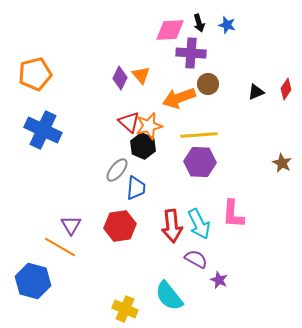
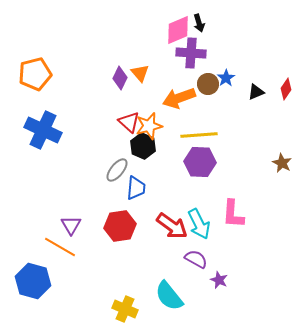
blue star: moved 1 px left, 53 px down; rotated 24 degrees clockwise
pink diamond: moved 8 px right; rotated 20 degrees counterclockwise
orange triangle: moved 1 px left, 2 px up
red arrow: rotated 48 degrees counterclockwise
